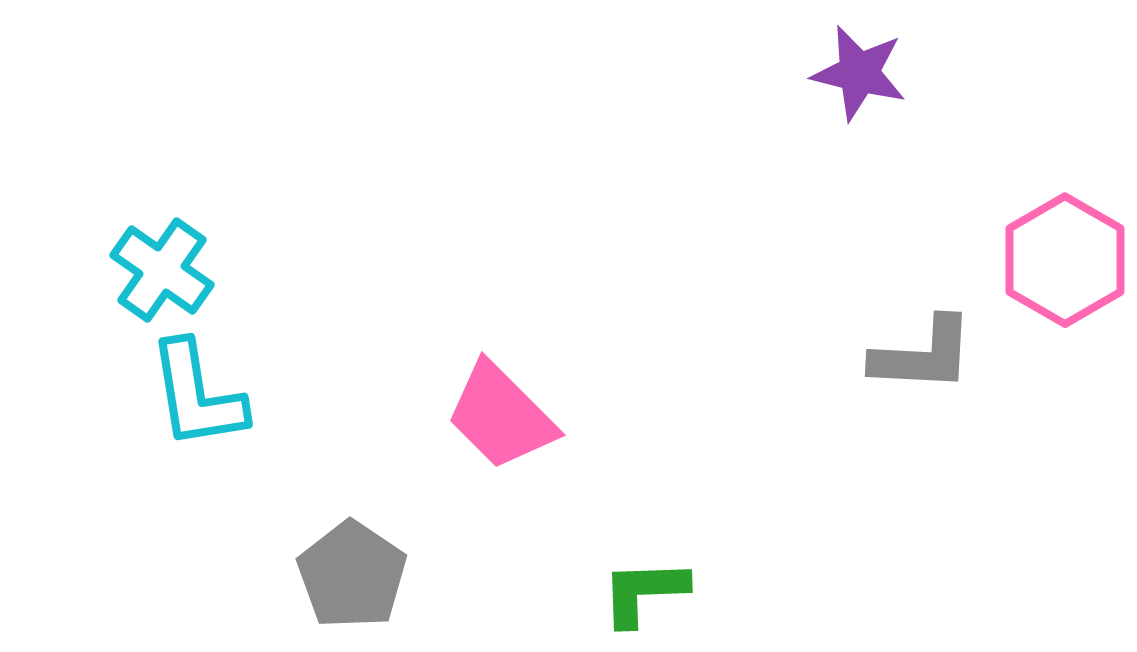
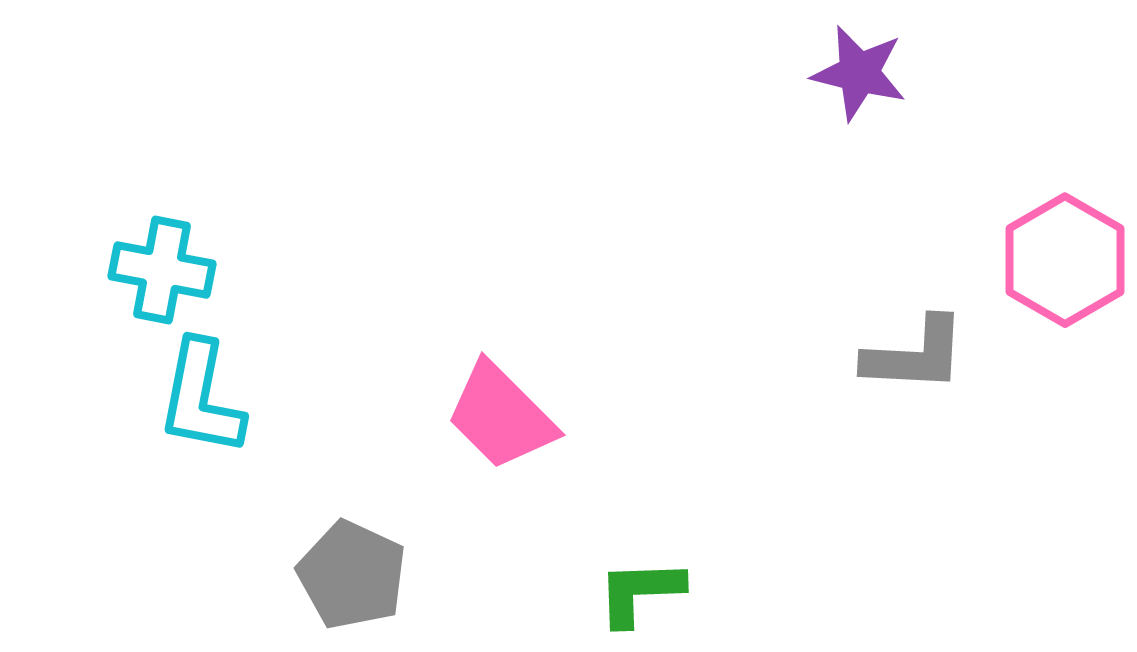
cyan cross: rotated 24 degrees counterclockwise
gray L-shape: moved 8 px left
cyan L-shape: moved 4 px right, 3 px down; rotated 20 degrees clockwise
gray pentagon: rotated 9 degrees counterclockwise
green L-shape: moved 4 px left
